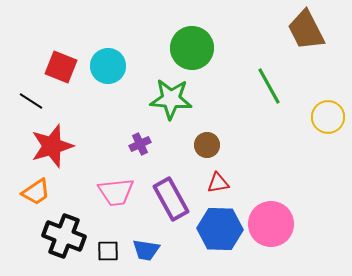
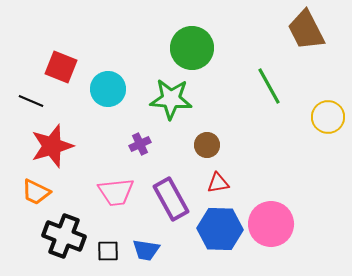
cyan circle: moved 23 px down
black line: rotated 10 degrees counterclockwise
orange trapezoid: rotated 60 degrees clockwise
